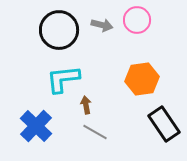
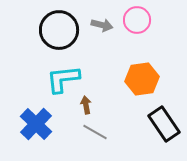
blue cross: moved 2 px up
